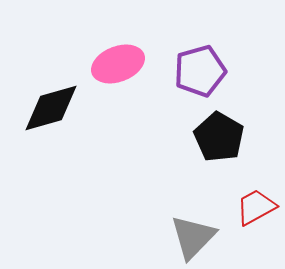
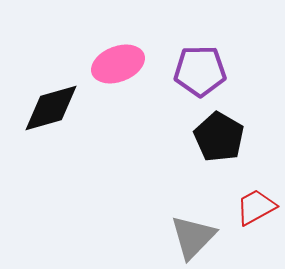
purple pentagon: rotated 15 degrees clockwise
